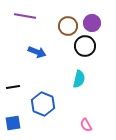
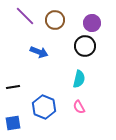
purple line: rotated 35 degrees clockwise
brown circle: moved 13 px left, 6 px up
blue arrow: moved 2 px right
blue hexagon: moved 1 px right, 3 px down
pink semicircle: moved 7 px left, 18 px up
